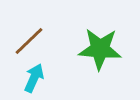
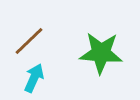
green star: moved 1 px right, 4 px down
